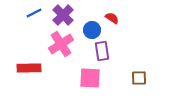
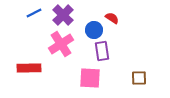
blue circle: moved 2 px right
